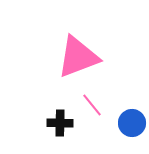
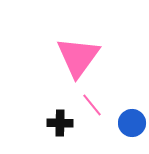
pink triangle: rotated 33 degrees counterclockwise
